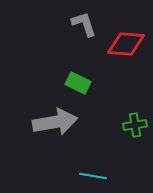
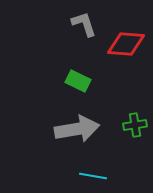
green rectangle: moved 2 px up
gray arrow: moved 22 px right, 7 px down
